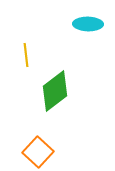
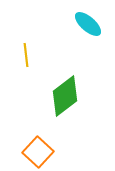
cyan ellipse: rotated 40 degrees clockwise
green diamond: moved 10 px right, 5 px down
